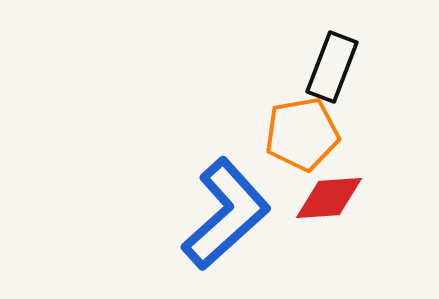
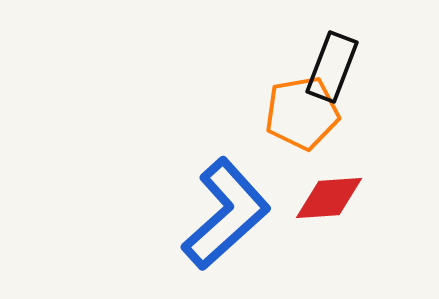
orange pentagon: moved 21 px up
